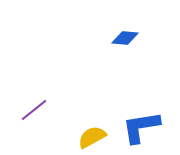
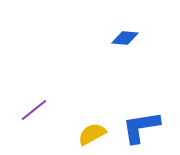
yellow semicircle: moved 3 px up
